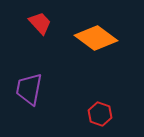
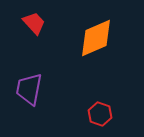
red trapezoid: moved 6 px left
orange diamond: rotated 60 degrees counterclockwise
